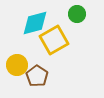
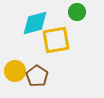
green circle: moved 2 px up
yellow square: moved 2 px right; rotated 20 degrees clockwise
yellow circle: moved 2 px left, 6 px down
